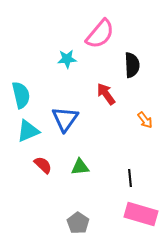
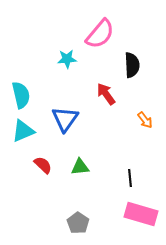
cyan triangle: moved 5 px left
